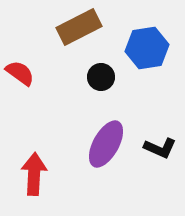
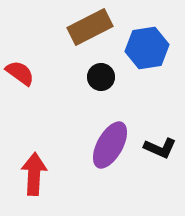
brown rectangle: moved 11 px right
purple ellipse: moved 4 px right, 1 px down
